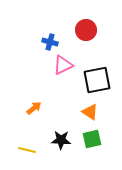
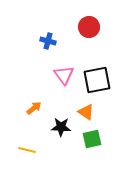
red circle: moved 3 px right, 3 px up
blue cross: moved 2 px left, 1 px up
pink triangle: moved 1 px right, 10 px down; rotated 40 degrees counterclockwise
orange triangle: moved 4 px left
black star: moved 13 px up
